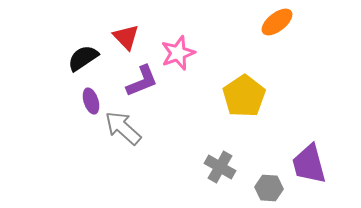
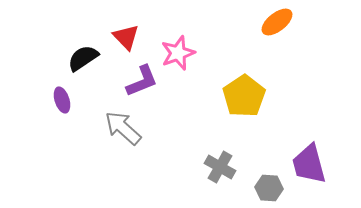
purple ellipse: moved 29 px left, 1 px up
